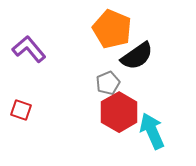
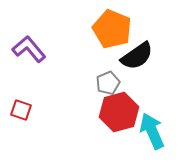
red hexagon: rotated 15 degrees clockwise
